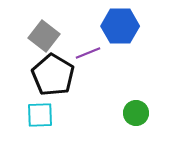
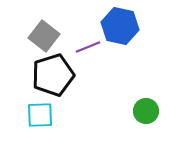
blue hexagon: rotated 12 degrees clockwise
purple line: moved 6 px up
black pentagon: rotated 24 degrees clockwise
green circle: moved 10 px right, 2 px up
